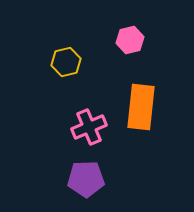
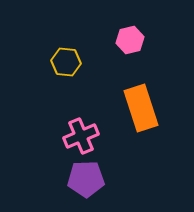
yellow hexagon: rotated 20 degrees clockwise
orange rectangle: moved 1 px down; rotated 24 degrees counterclockwise
pink cross: moved 8 px left, 9 px down
